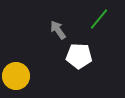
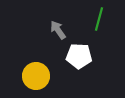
green line: rotated 25 degrees counterclockwise
yellow circle: moved 20 px right
